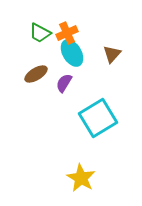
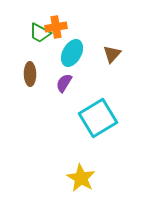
orange cross: moved 11 px left, 6 px up; rotated 15 degrees clockwise
cyan ellipse: rotated 60 degrees clockwise
brown ellipse: moved 6 px left; rotated 60 degrees counterclockwise
